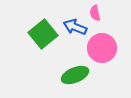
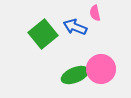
pink circle: moved 1 px left, 21 px down
